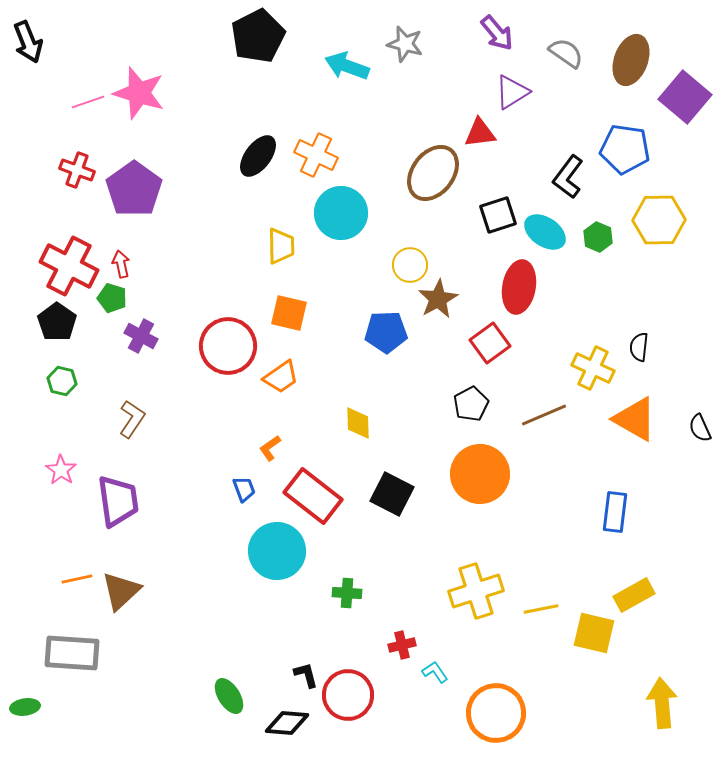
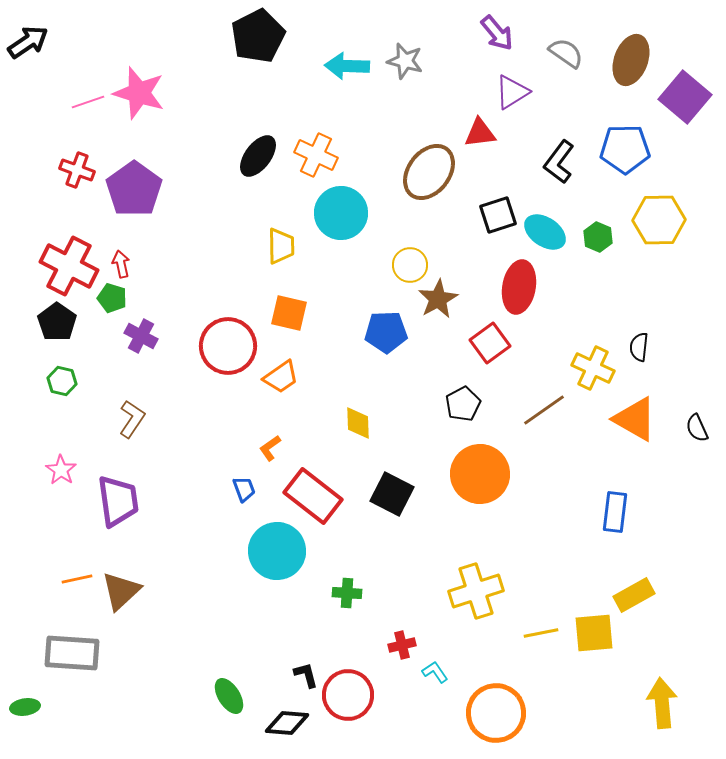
black arrow at (28, 42): rotated 102 degrees counterclockwise
gray star at (405, 44): moved 17 px down
cyan arrow at (347, 66): rotated 18 degrees counterclockwise
blue pentagon at (625, 149): rotated 9 degrees counterclockwise
brown ellipse at (433, 173): moved 4 px left, 1 px up
black L-shape at (568, 177): moved 9 px left, 15 px up
black pentagon at (471, 404): moved 8 px left
brown line at (544, 415): moved 5 px up; rotated 12 degrees counterclockwise
black semicircle at (700, 428): moved 3 px left
yellow line at (541, 609): moved 24 px down
yellow square at (594, 633): rotated 18 degrees counterclockwise
